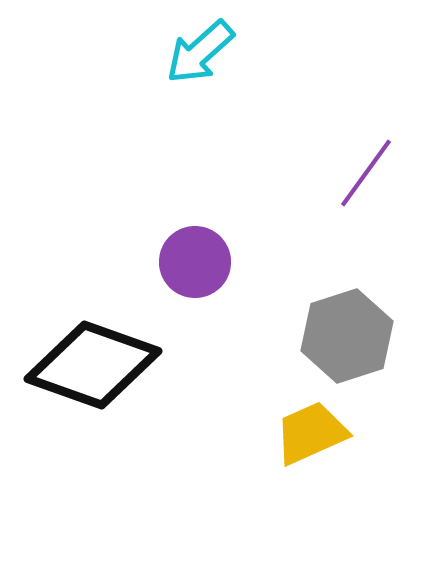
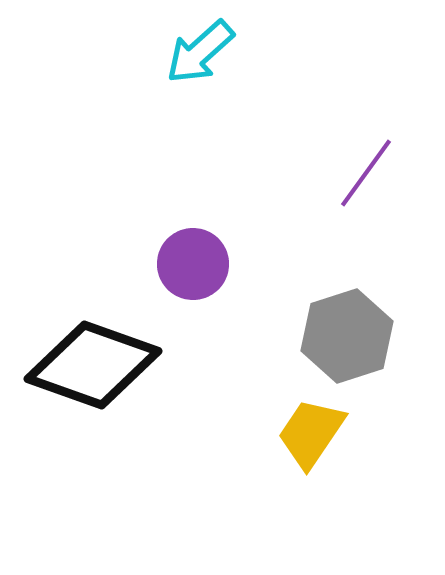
purple circle: moved 2 px left, 2 px down
yellow trapezoid: rotated 32 degrees counterclockwise
